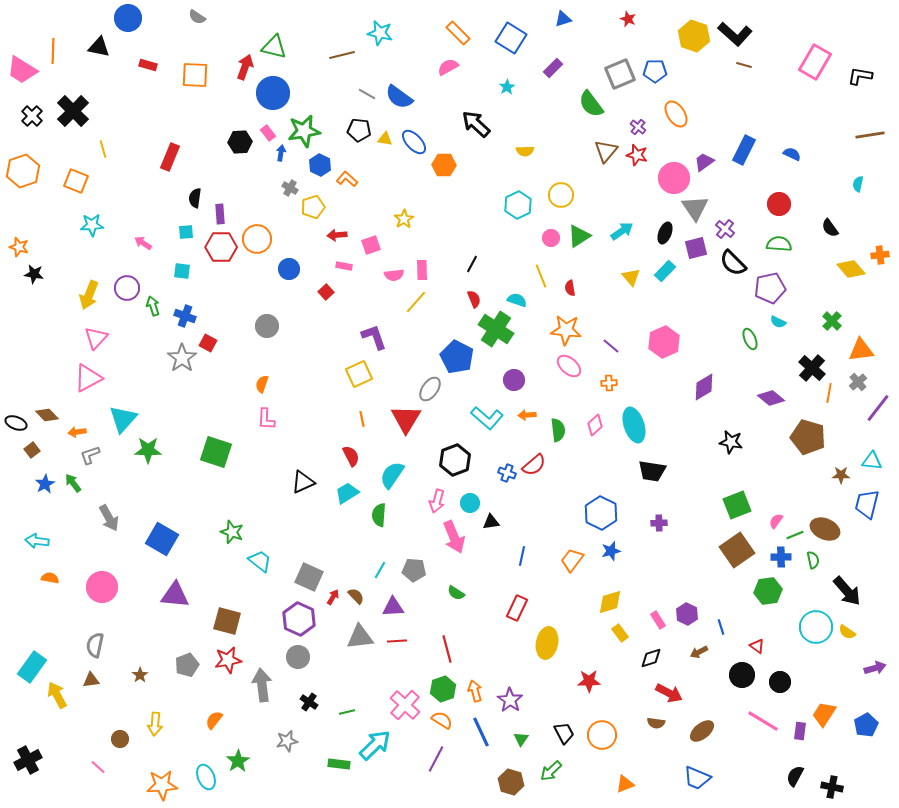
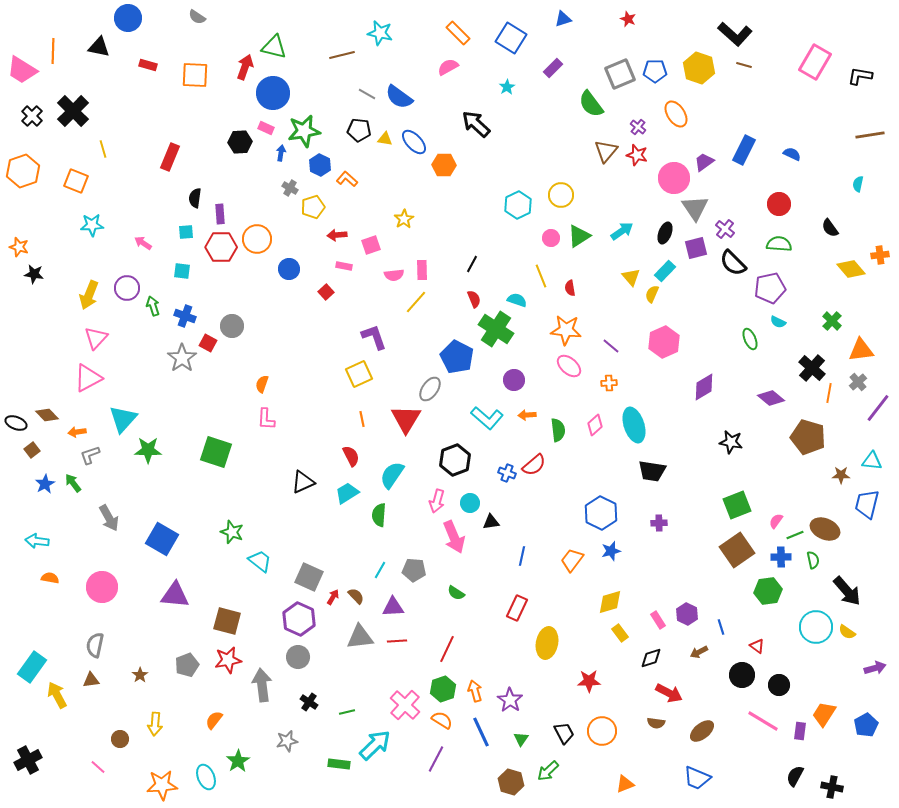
yellow hexagon at (694, 36): moved 5 px right, 32 px down
pink rectangle at (268, 133): moved 2 px left, 5 px up; rotated 28 degrees counterclockwise
yellow semicircle at (525, 151): moved 127 px right, 143 px down; rotated 114 degrees clockwise
gray circle at (267, 326): moved 35 px left
red line at (447, 649): rotated 40 degrees clockwise
black circle at (780, 682): moved 1 px left, 3 px down
orange circle at (602, 735): moved 4 px up
green arrow at (551, 771): moved 3 px left
